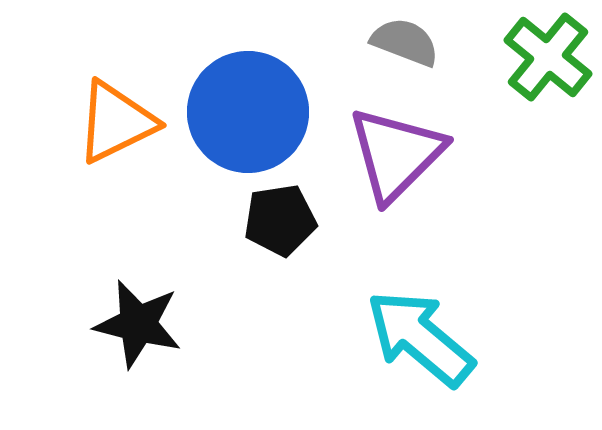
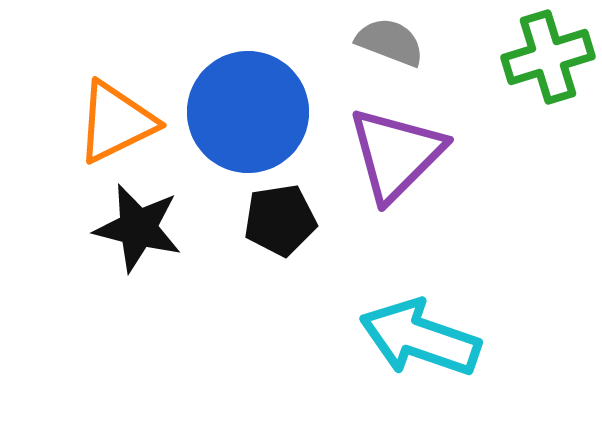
gray semicircle: moved 15 px left
green cross: rotated 34 degrees clockwise
black star: moved 96 px up
cyan arrow: rotated 21 degrees counterclockwise
